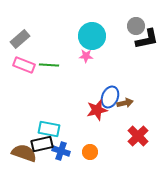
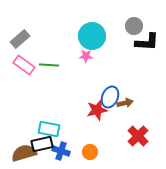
gray circle: moved 2 px left
black L-shape: moved 3 px down; rotated 15 degrees clockwise
pink rectangle: rotated 15 degrees clockwise
brown semicircle: rotated 35 degrees counterclockwise
